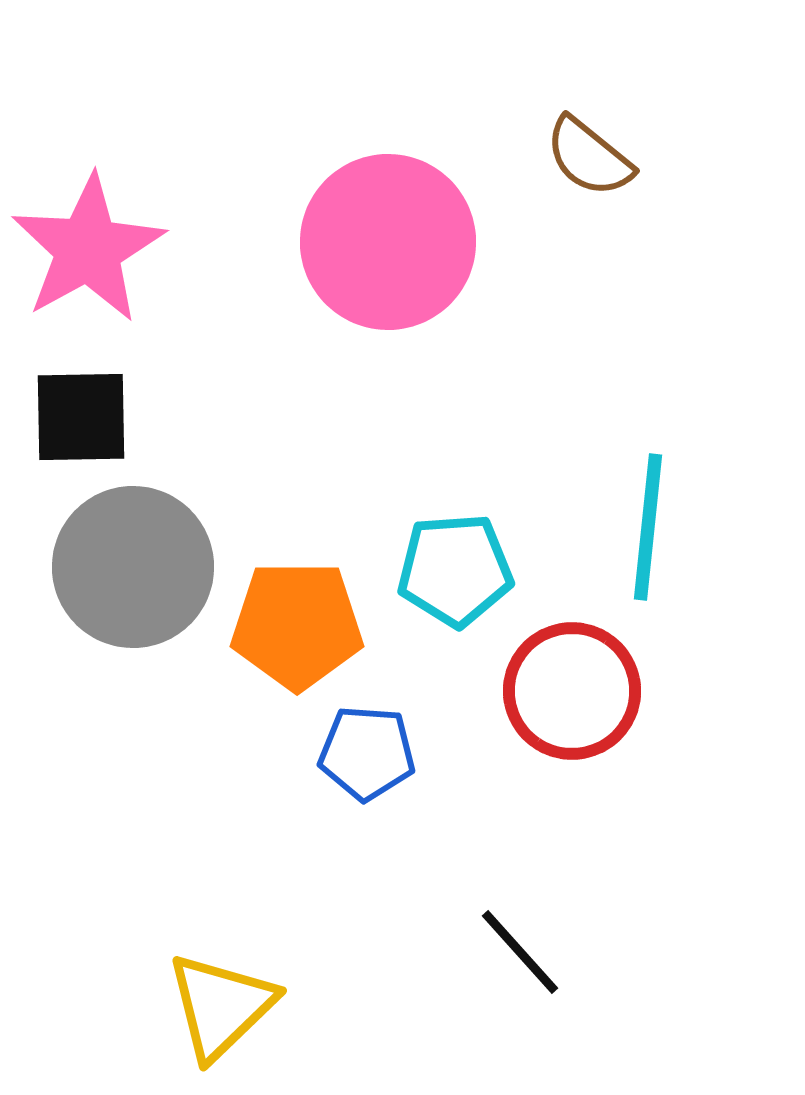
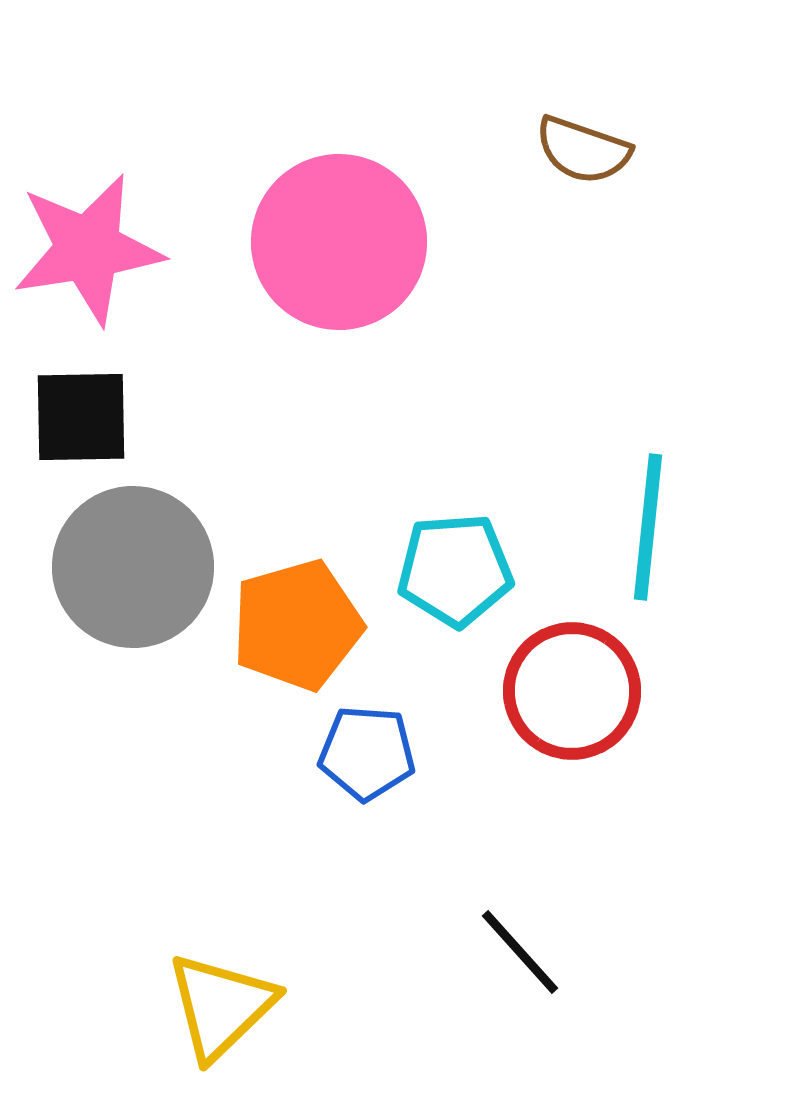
brown semicircle: moved 6 px left, 7 px up; rotated 20 degrees counterclockwise
pink circle: moved 49 px left
pink star: rotated 20 degrees clockwise
orange pentagon: rotated 16 degrees counterclockwise
